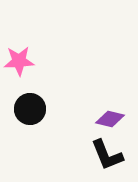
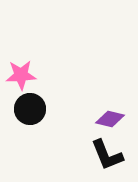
pink star: moved 2 px right, 14 px down
